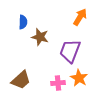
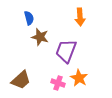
orange arrow: rotated 144 degrees clockwise
blue semicircle: moved 6 px right, 4 px up; rotated 16 degrees counterclockwise
purple trapezoid: moved 4 px left
pink cross: rotated 24 degrees clockwise
